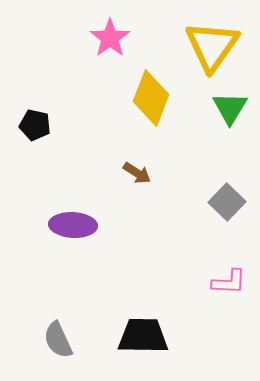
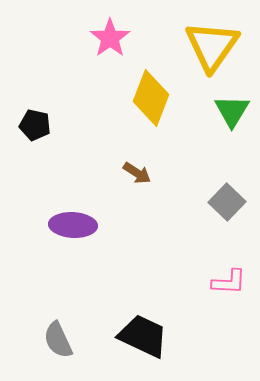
green triangle: moved 2 px right, 3 px down
black trapezoid: rotated 24 degrees clockwise
